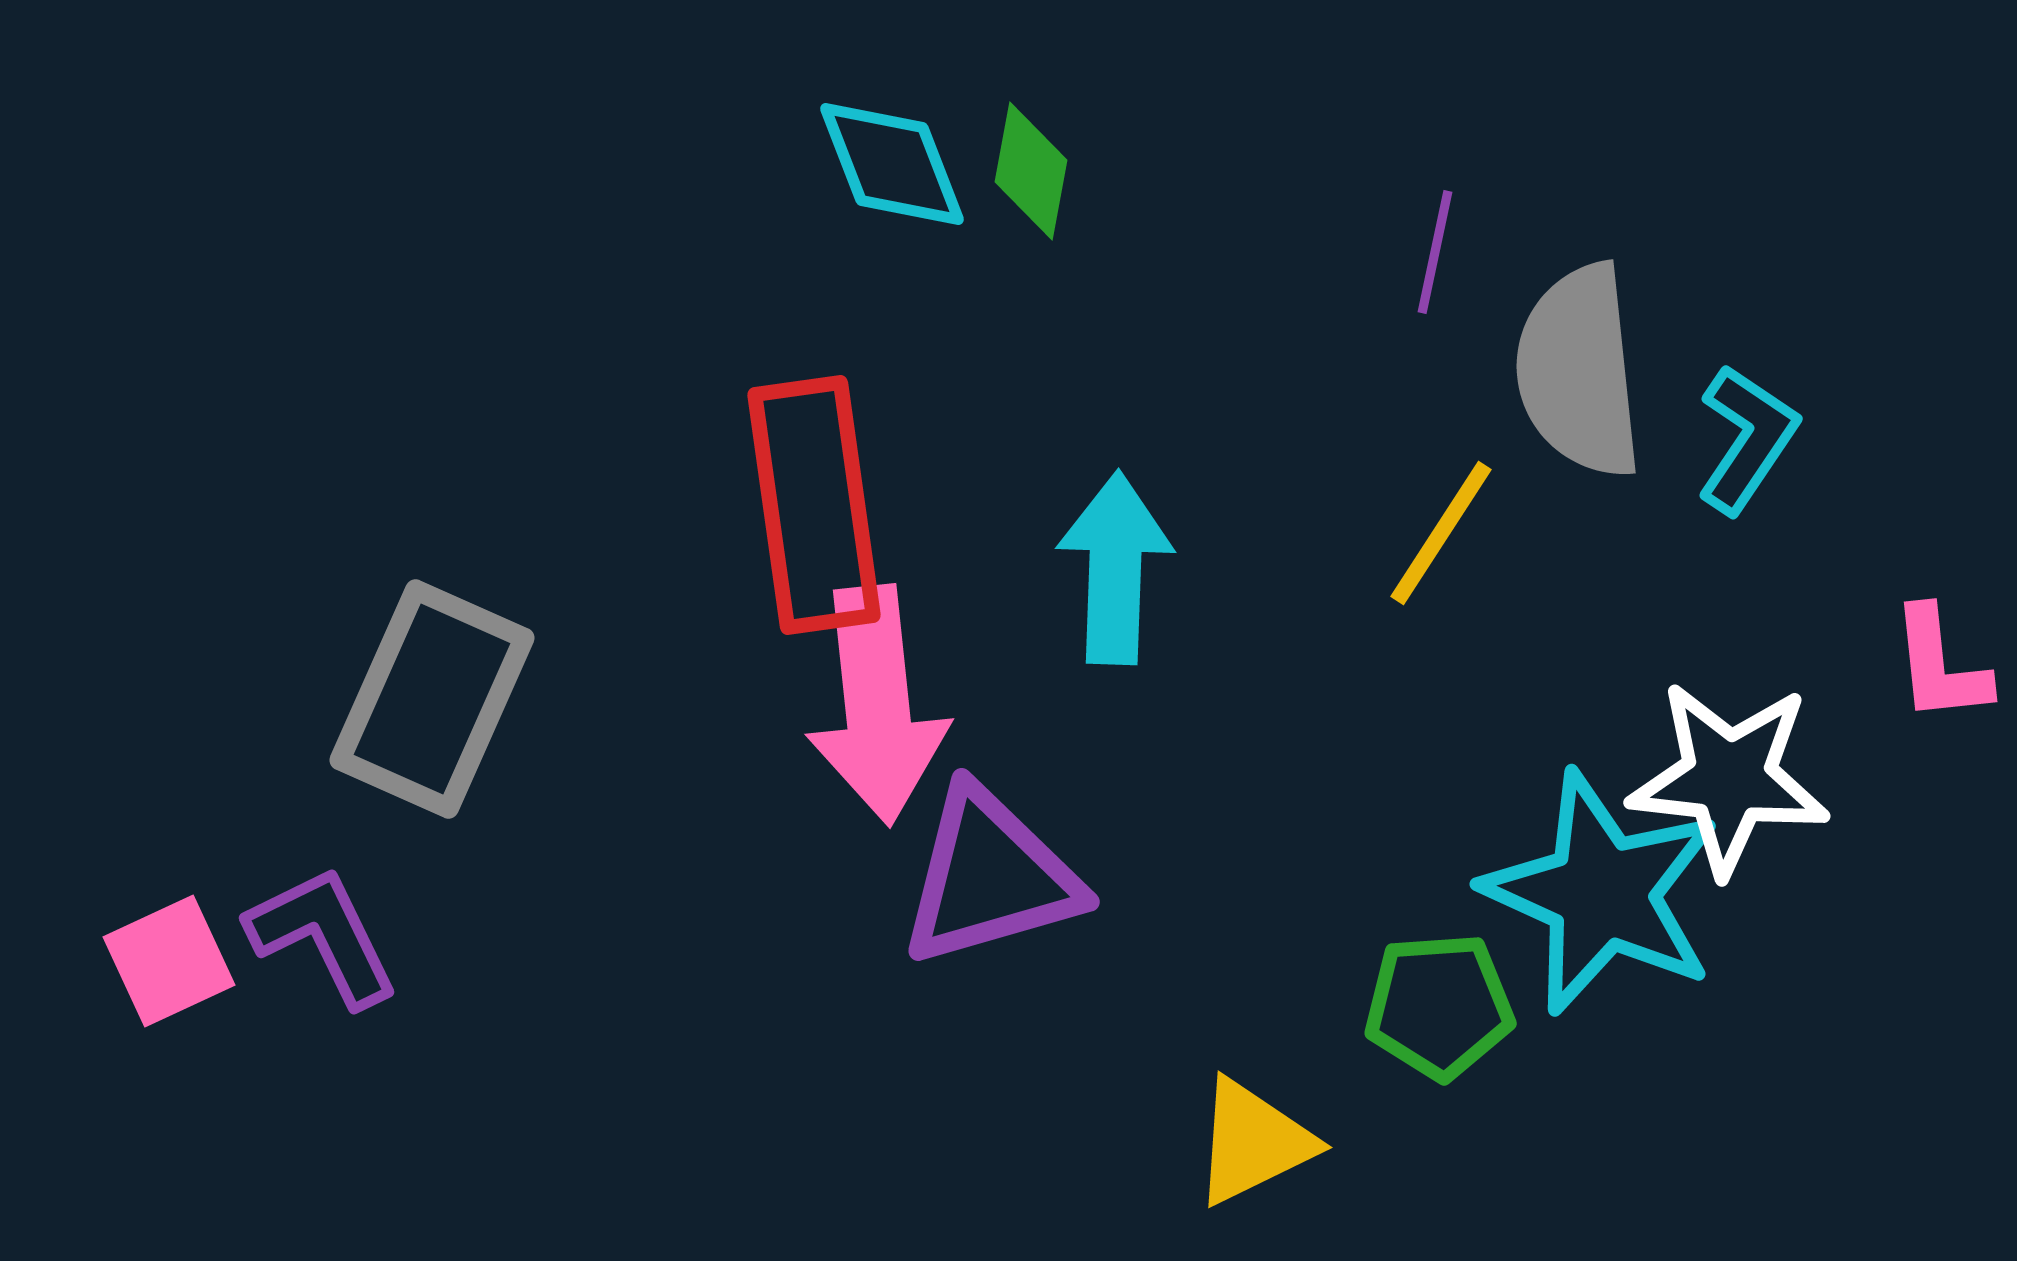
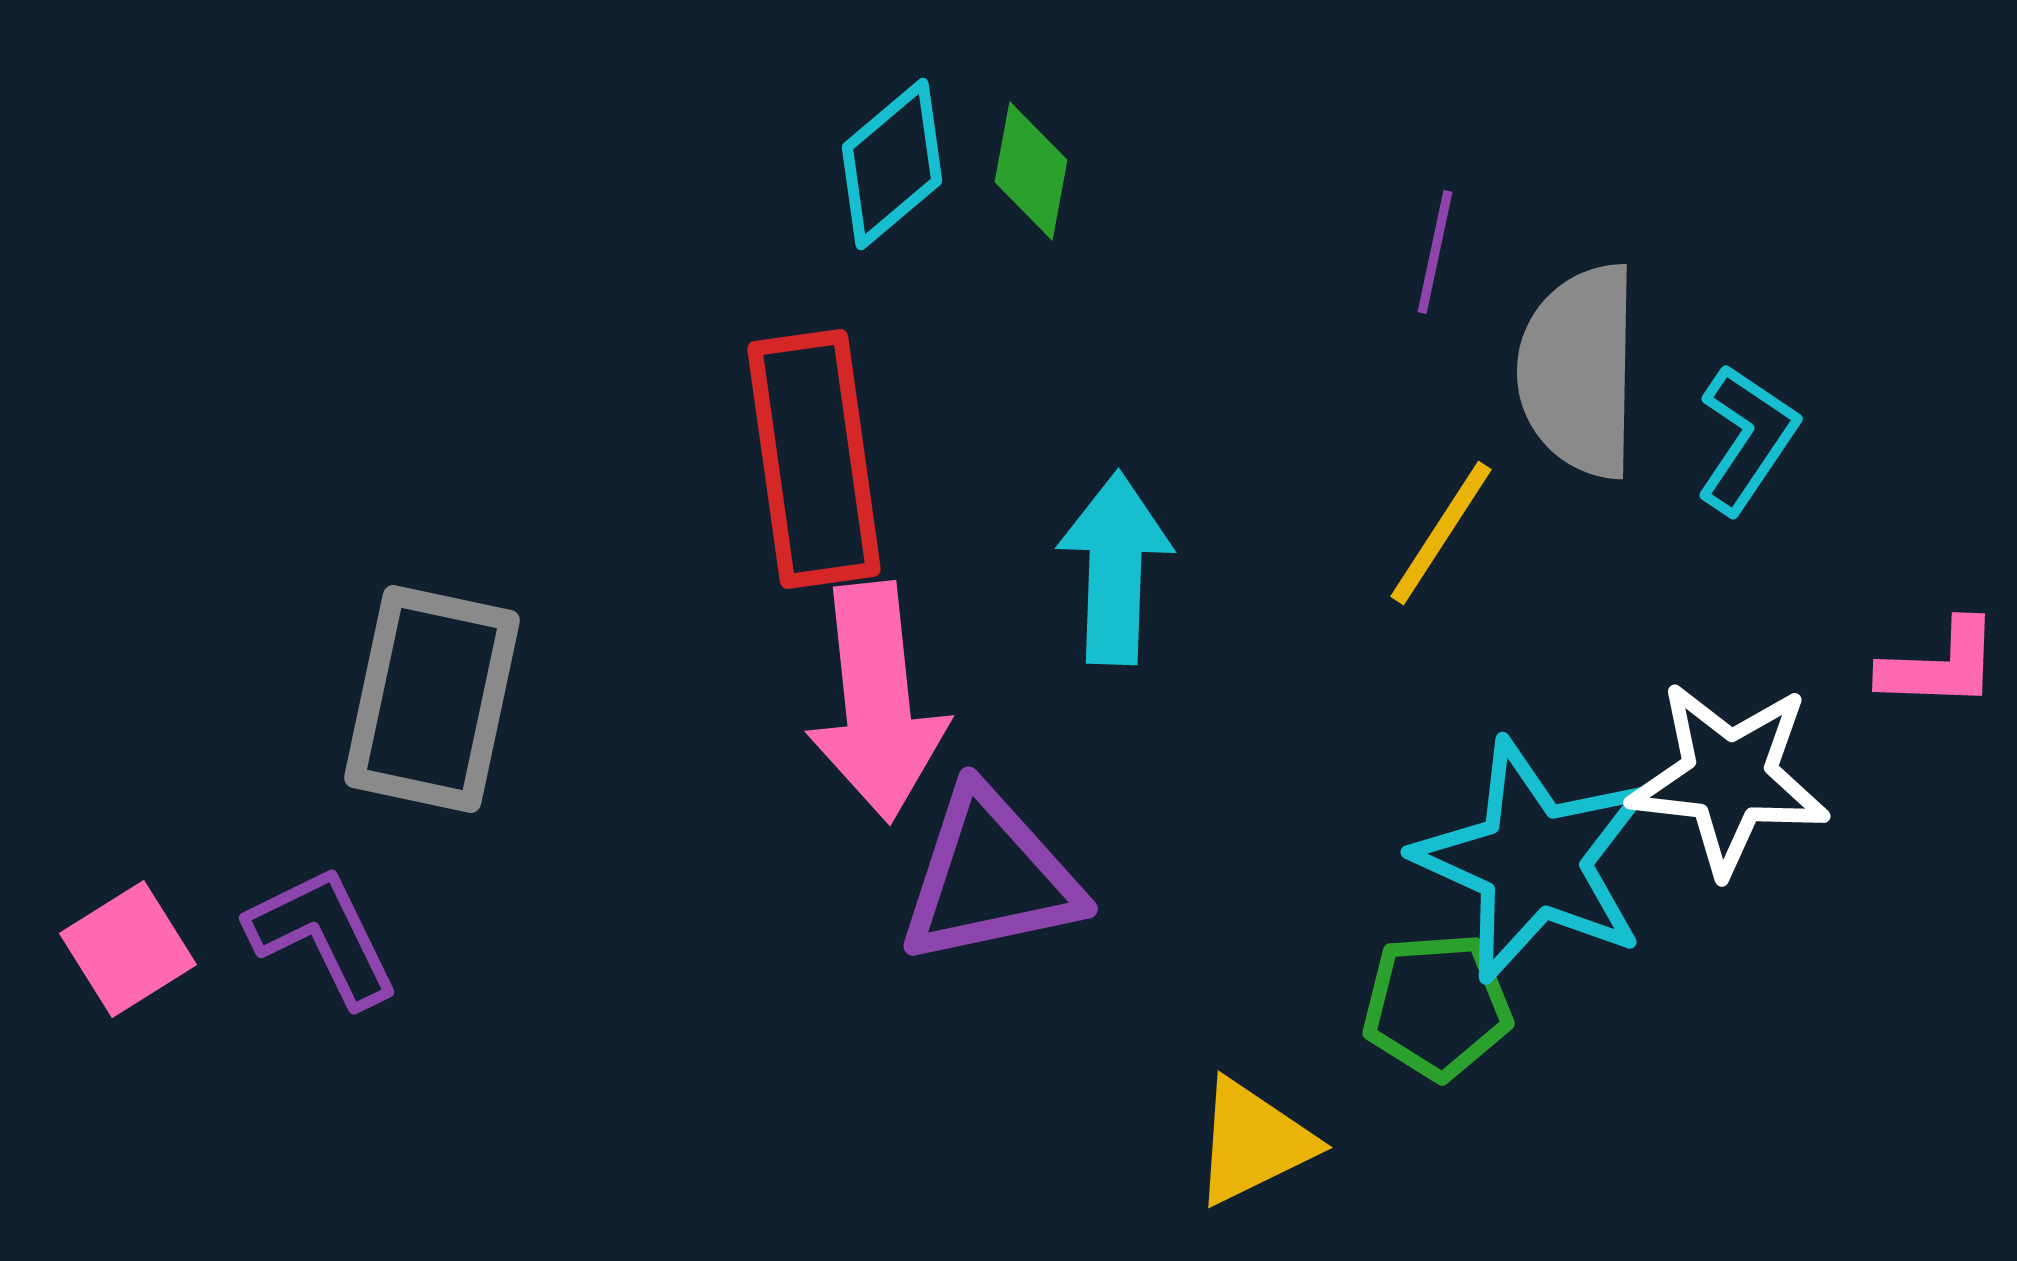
cyan diamond: rotated 71 degrees clockwise
gray semicircle: rotated 7 degrees clockwise
red rectangle: moved 46 px up
pink L-shape: rotated 82 degrees counterclockwise
gray rectangle: rotated 12 degrees counterclockwise
pink arrow: moved 3 px up
purple triangle: rotated 4 degrees clockwise
cyan star: moved 69 px left, 32 px up
pink square: moved 41 px left, 12 px up; rotated 7 degrees counterclockwise
green pentagon: moved 2 px left
